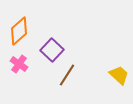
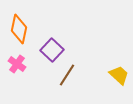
orange diamond: moved 2 px up; rotated 36 degrees counterclockwise
pink cross: moved 2 px left
